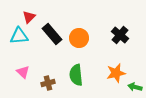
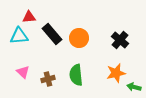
red triangle: rotated 40 degrees clockwise
black cross: moved 5 px down
brown cross: moved 4 px up
green arrow: moved 1 px left
